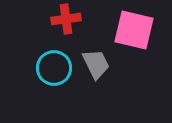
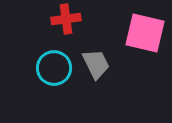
pink square: moved 11 px right, 3 px down
